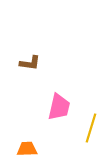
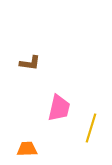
pink trapezoid: moved 1 px down
